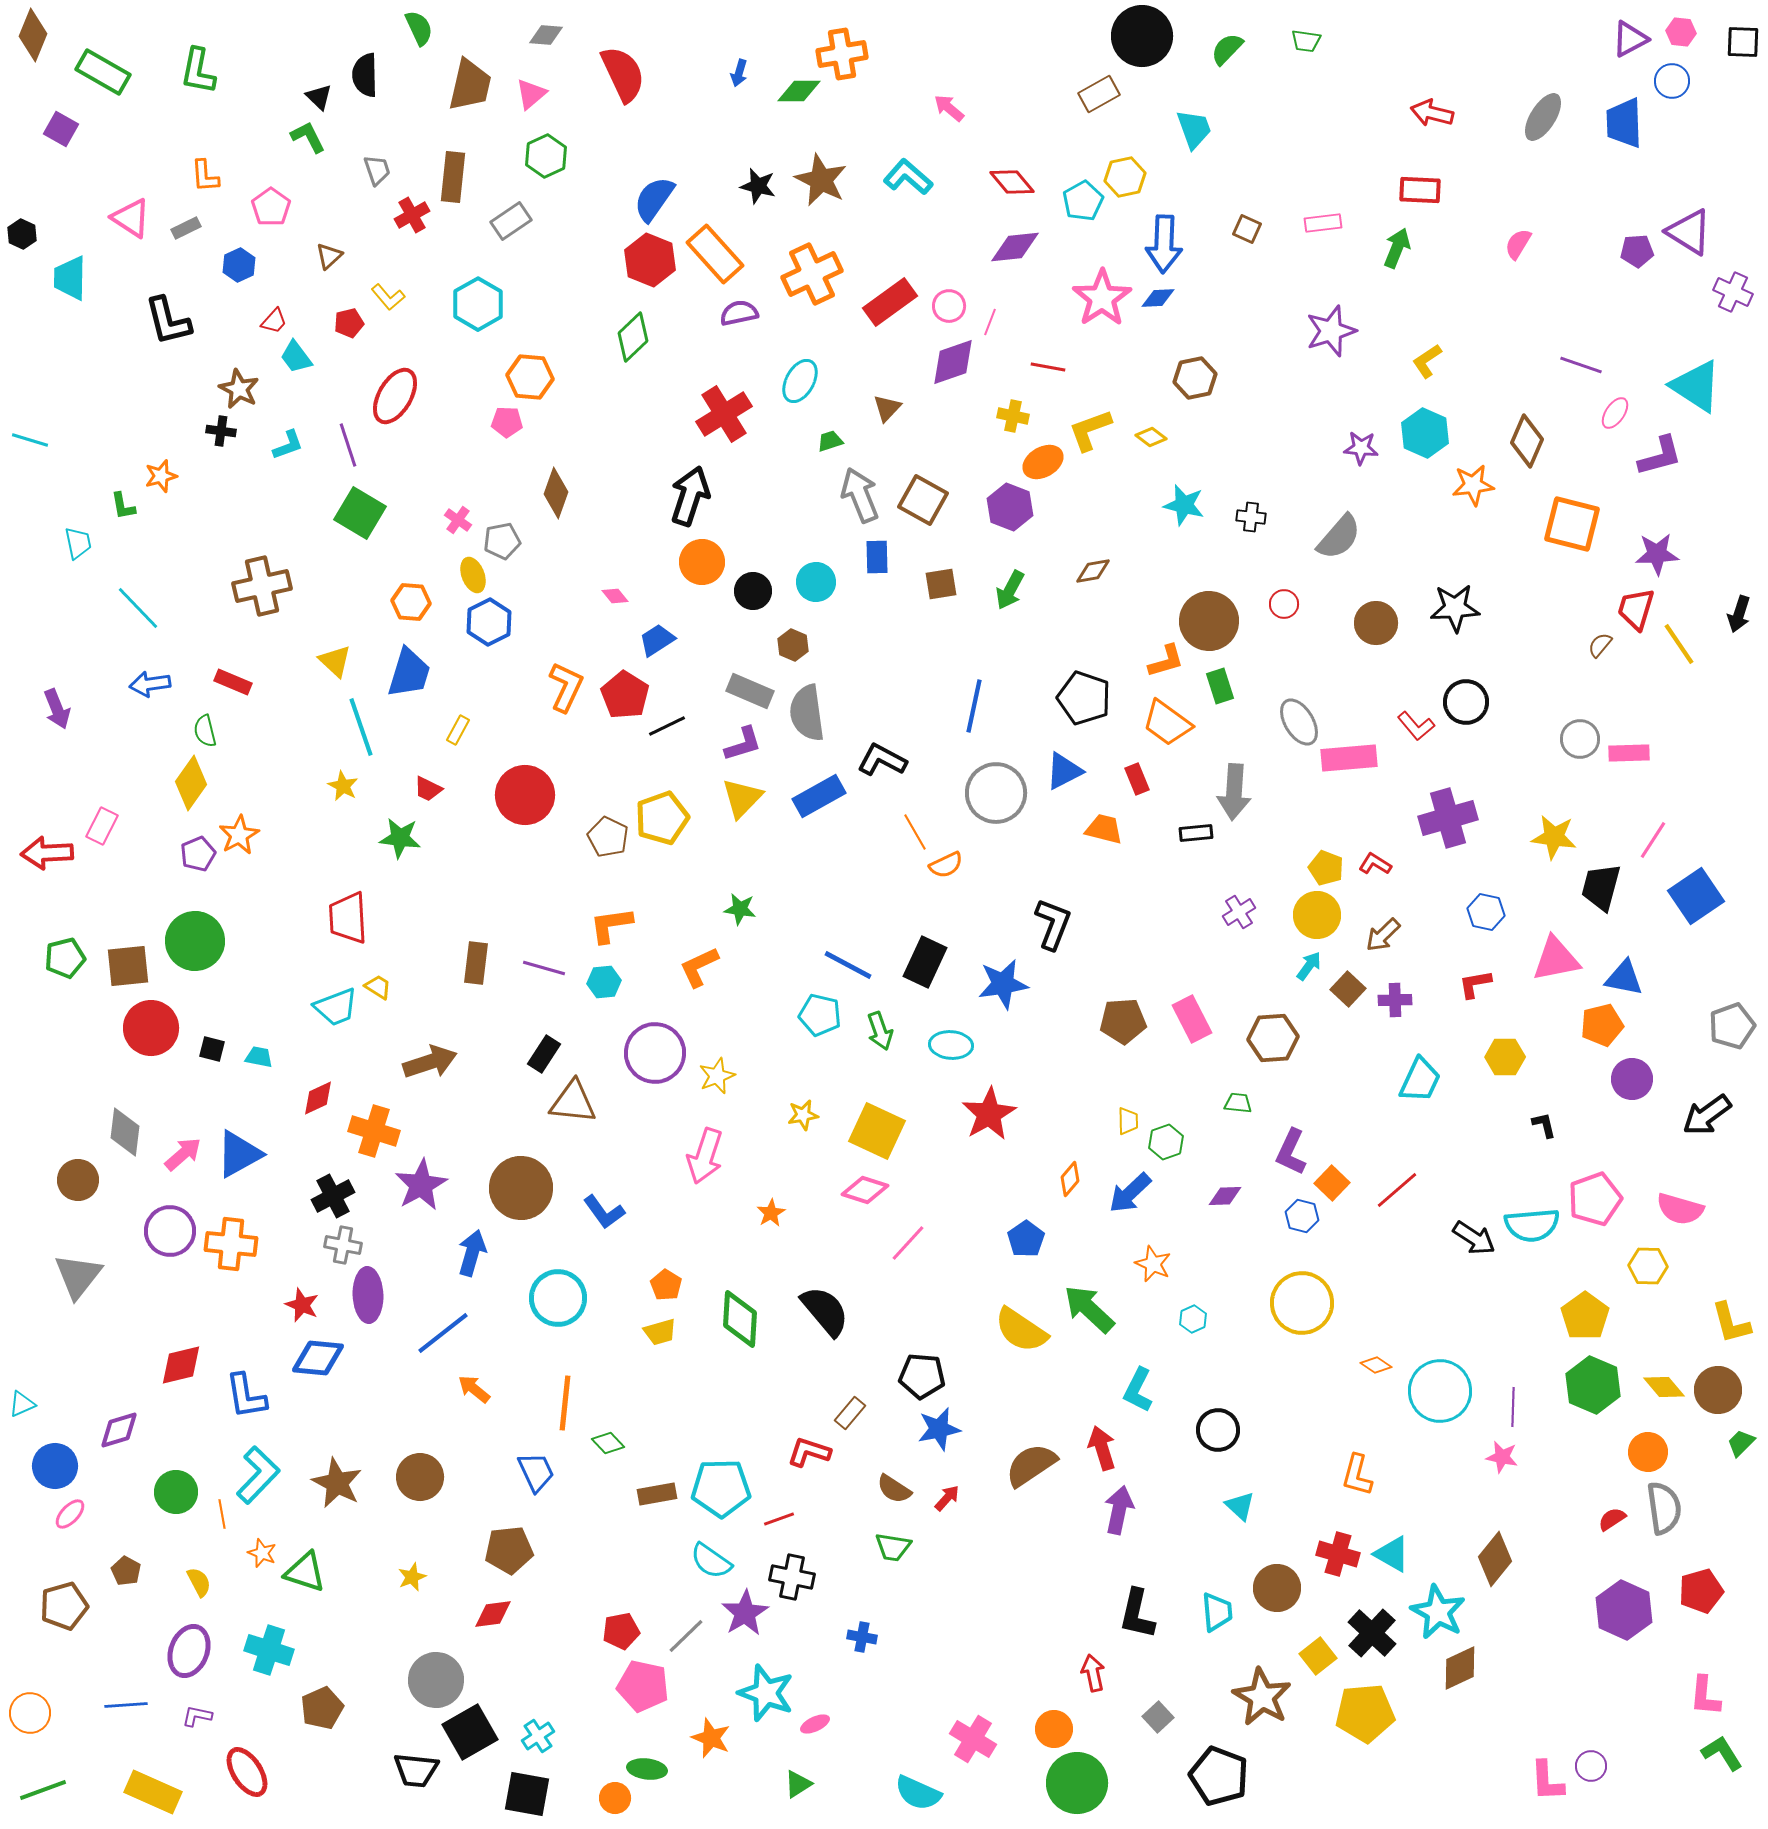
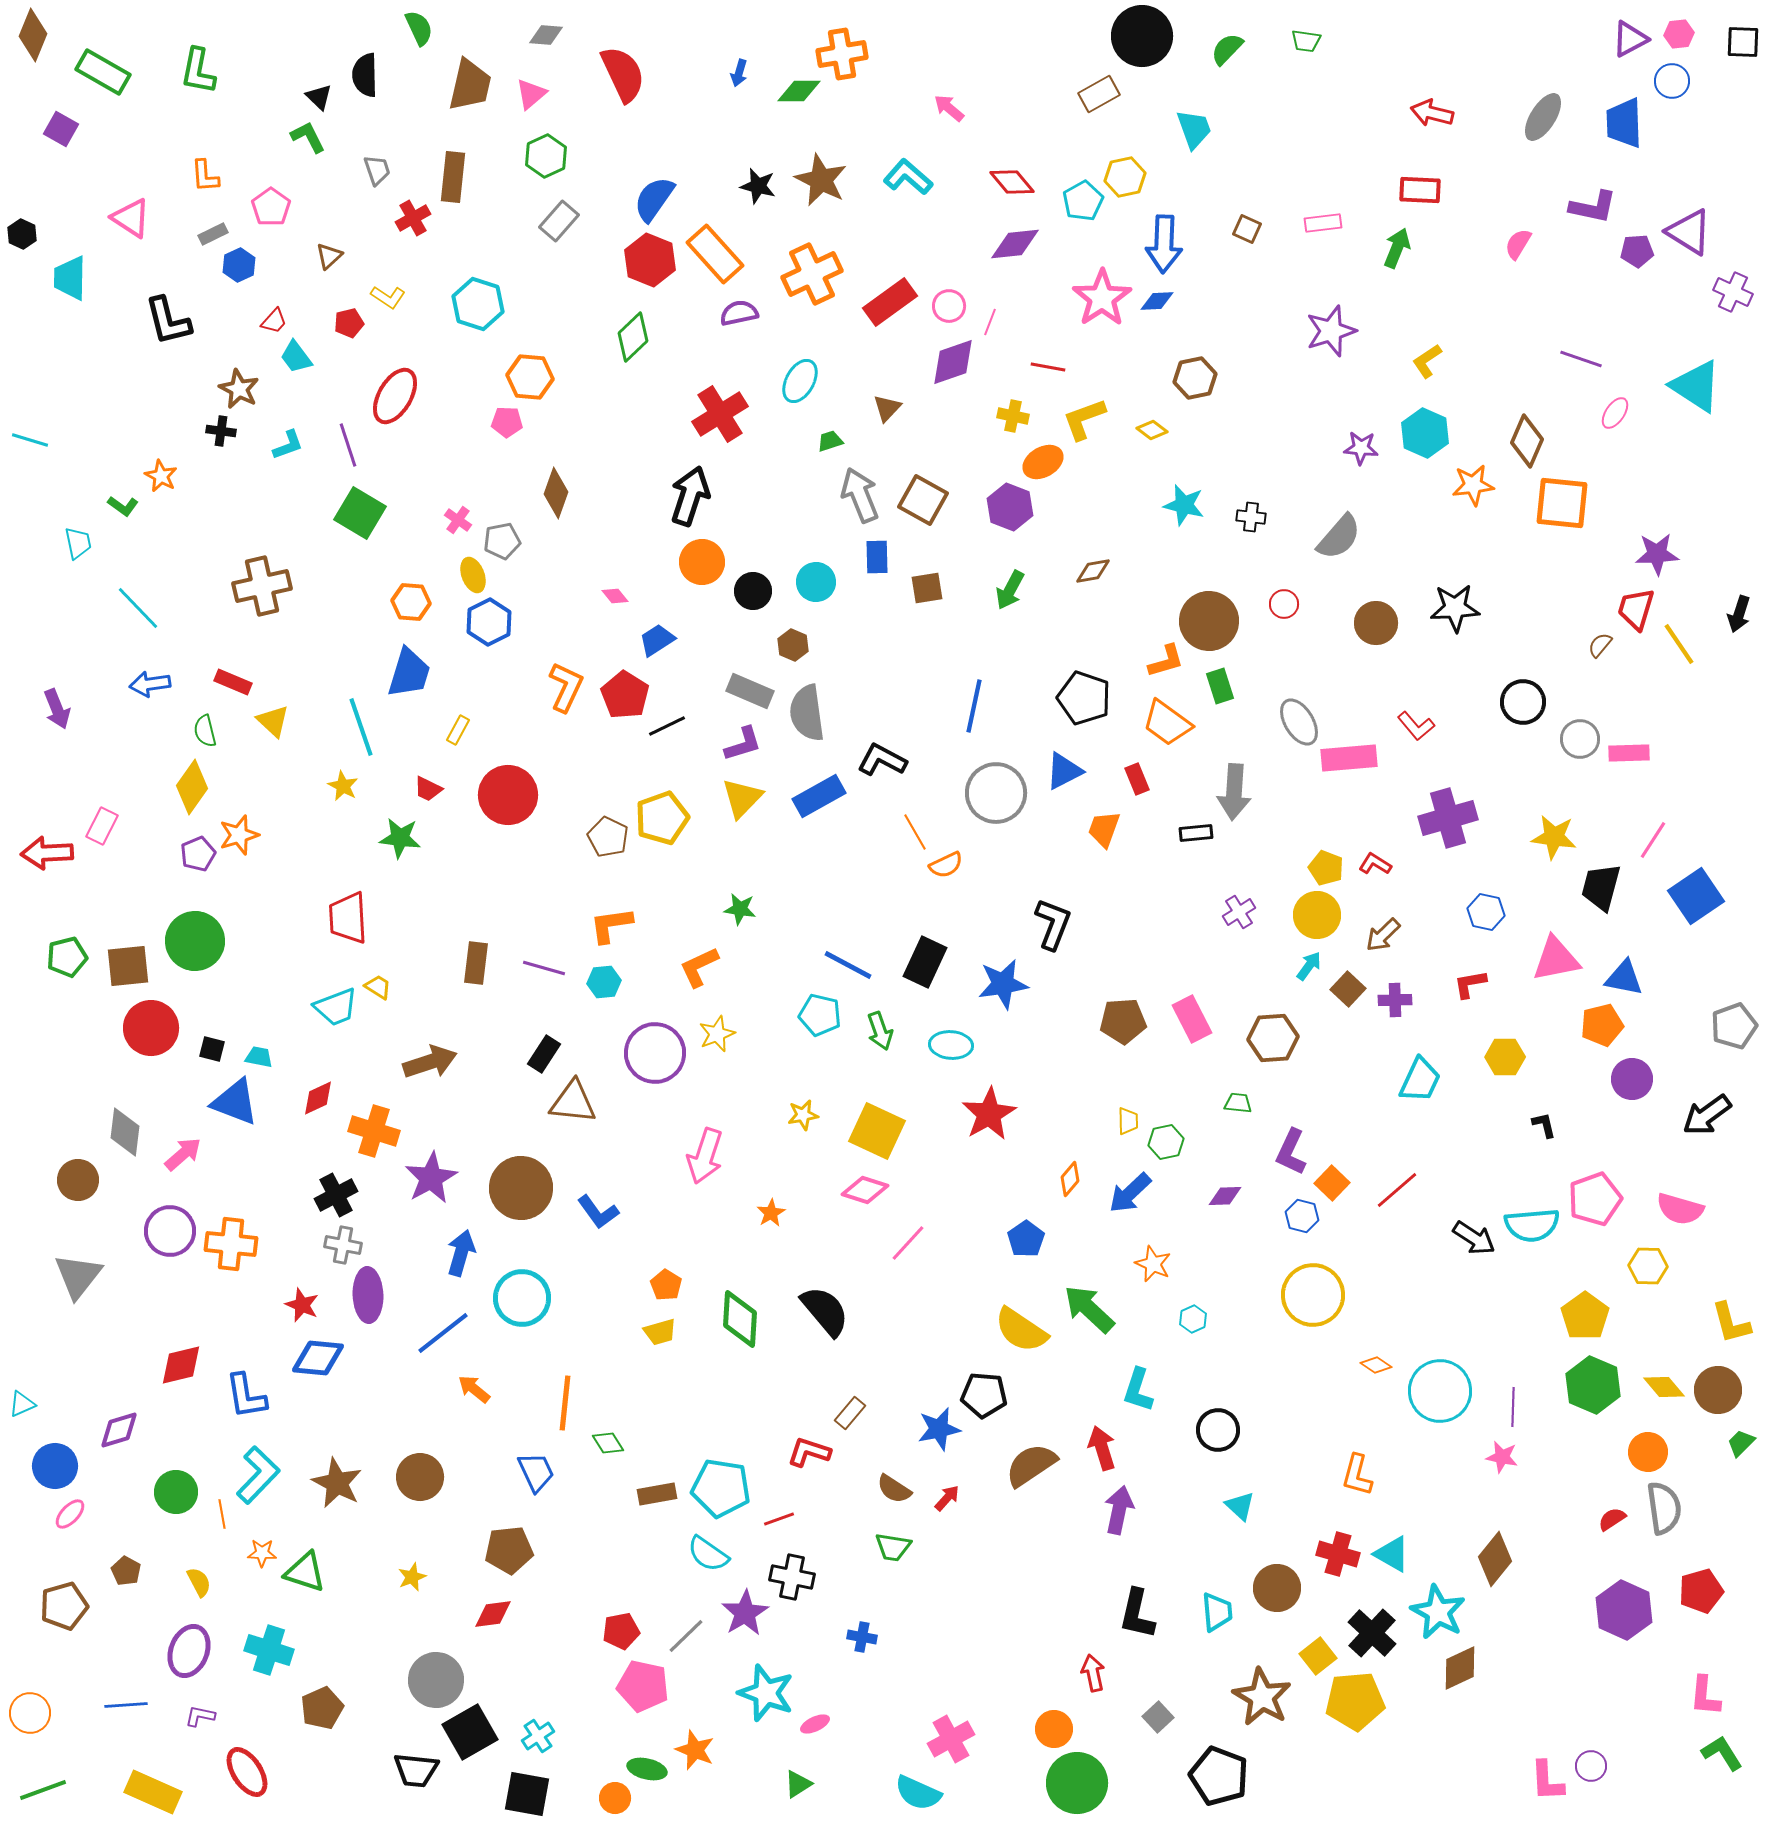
pink hexagon at (1681, 32): moved 2 px left, 2 px down; rotated 12 degrees counterclockwise
red cross at (412, 215): moved 1 px right, 3 px down
gray rectangle at (511, 221): moved 48 px right; rotated 15 degrees counterclockwise
gray rectangle at (186, 228): moved 27 px right, 6 px down
purple diamond at (1015, 247): moved 3 px up
yellow L-shape at (388, 297): rotated 16 degrees counterclockwise
blue diamond at (1158, 298): moved 1 px left, 3 px down
cyan hexagon at (478, 304): rotated 12 degrees counterclockwise
purple line at (1581, 365): moved 6 px up
red cross at (724, 414): moved 4 px left
yellow L-shape at (1090, 430): moved 6 px left, 11 px up
yellow diamond at (1151, 437): moved 1 px right, 7 px up
purple L-shape at (1660, 456): moved 67 px left, 249 px up; rotated 27 degrees clockwise
orange star at (161, 476): rotated 28 degrees counterclockwise
green L-shape at (123, 506): rotated 44 degrees counterclockwise
orange square at (1572, 524): moved 10 px left, 21 px up; rotated 8 degrees counterclockwise
brown square at (941, 584): moved 14 px left, 4 px down
yellow triangle at (335, 661): moved 62 px left, 60 px down
black circle at (1466, 702): moved 57 px right
yellow diamond at (191, 783): moved 1 px right, 4 px down
red circle at (525, 795): moved 17 px left
orange trapezoid at (1104, 829): rotated 84 degrees counterclockwise
orange star at (239, 835): rotated 12 degrees clockwise
green pentagon at (65, 958): moved 2 px right, 1 px up
red L-shape at (1475, 984): moved 5 px left
gray pentagon at (1732, 1026): moved 2 px right
yellow star at (717, 1076): moved 42 px up
green hexagon at (1166, 1142): rotated 8 degrees clockwise
blue triangle at (239, 1154): moved 4 px left, 52 px up; rotated 50 degrees clockwise
purple star at (421, 1185): moved 10 px right, 7 px up
black cross at (333, 1196): moved 3 px right, 1 px up
blue L-shape at (604, 1212): moved 6 px left
blue arrow at (472, 1253): moved 11 px left
cyan circle at (558, 1298): moved 36 px left
yellow circle at (1302, 1303): moved 11 px right, 8 px up
black pentagon at (922, 1376): moved 62 px right, 19 px down
cyan L-shape at (1138, 1390): rotated 9 degrees counterclockwise
green diamond at (608, 1443): rotated 12 degrees clockwise
cyan pentagon at (721, 1488): rotated 10 degrees clockwise
orange star at (262, 1553): rotated 20 degrees counterclockwise
cyan semicircle at (711, 1561): moved 3 px left, 7 px up
yellow pentagon at (1365, 1713): moved 10 px left, 12 px up
purple L-shape at (197, 1716): moved 3 px right
orange star at (711, 1738): moved 16 px left, 12 px down
pink cross at (973, 1739): moved 22 px left; rotated 30 degrees clockwise
green ellipse at (647, 1769): rotated 6 degrees clockwise
